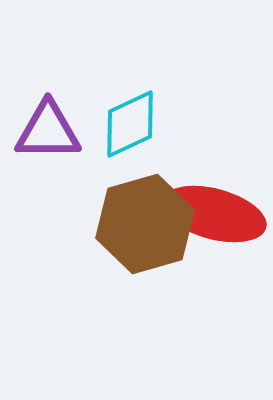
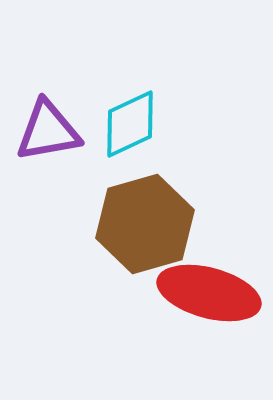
purple triangle: rotated 10 degrees counterclockwise
red ellipse: moved 5 px left, 79 px down
